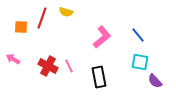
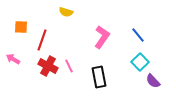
red line: moved 22 px down
pink L-shape: rotated 15 degrees counterclockwise
cyan square: rotated 36 degrees clockwise
purple semicircle: moved 2 px left
